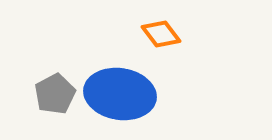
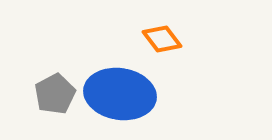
orange diamond: moved 1 px right, 5 px down
